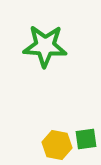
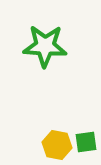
green square: moved 3 px down
